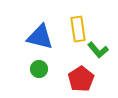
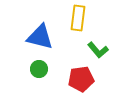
yellow rectangle: moved 11 px up; rotated 15 degrees clockwise
red pentagon: rotated 25 degrees clockwise
